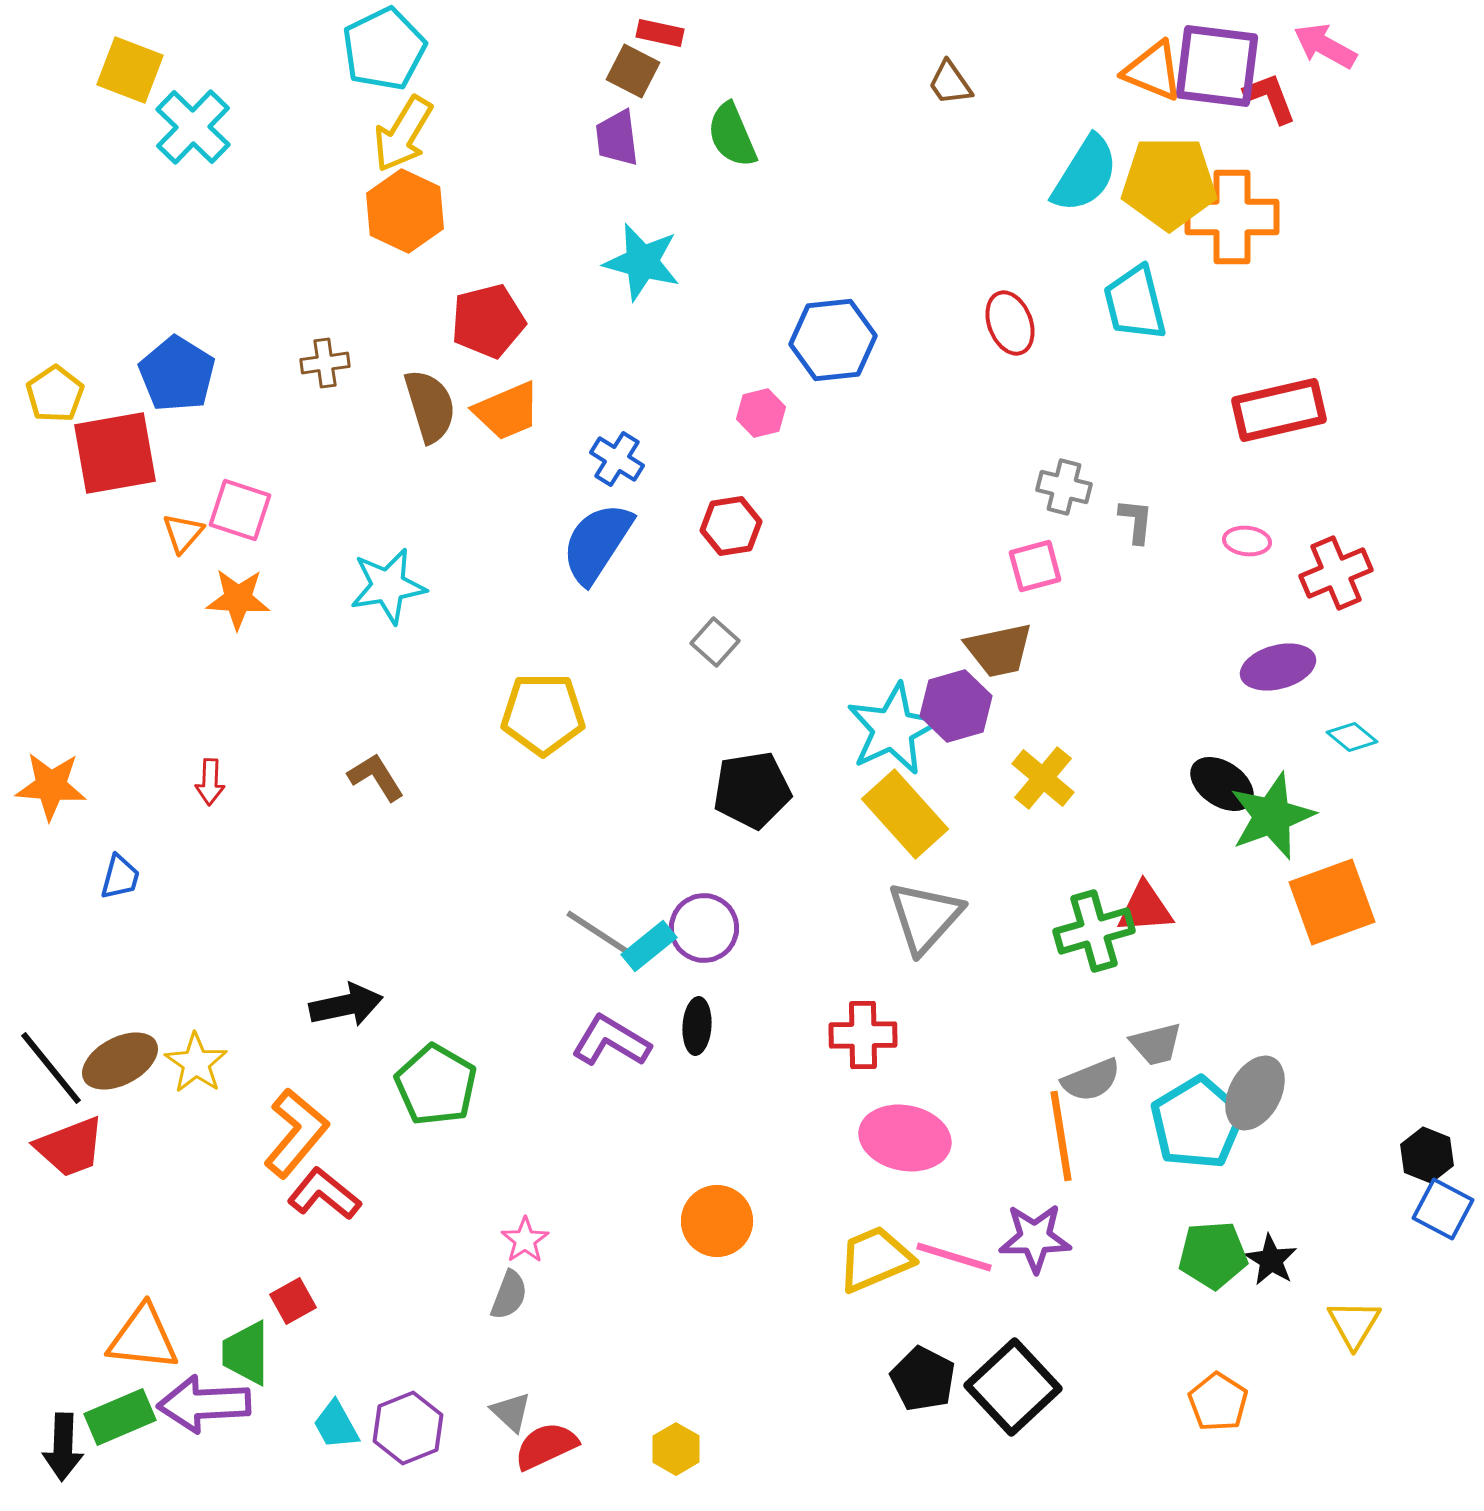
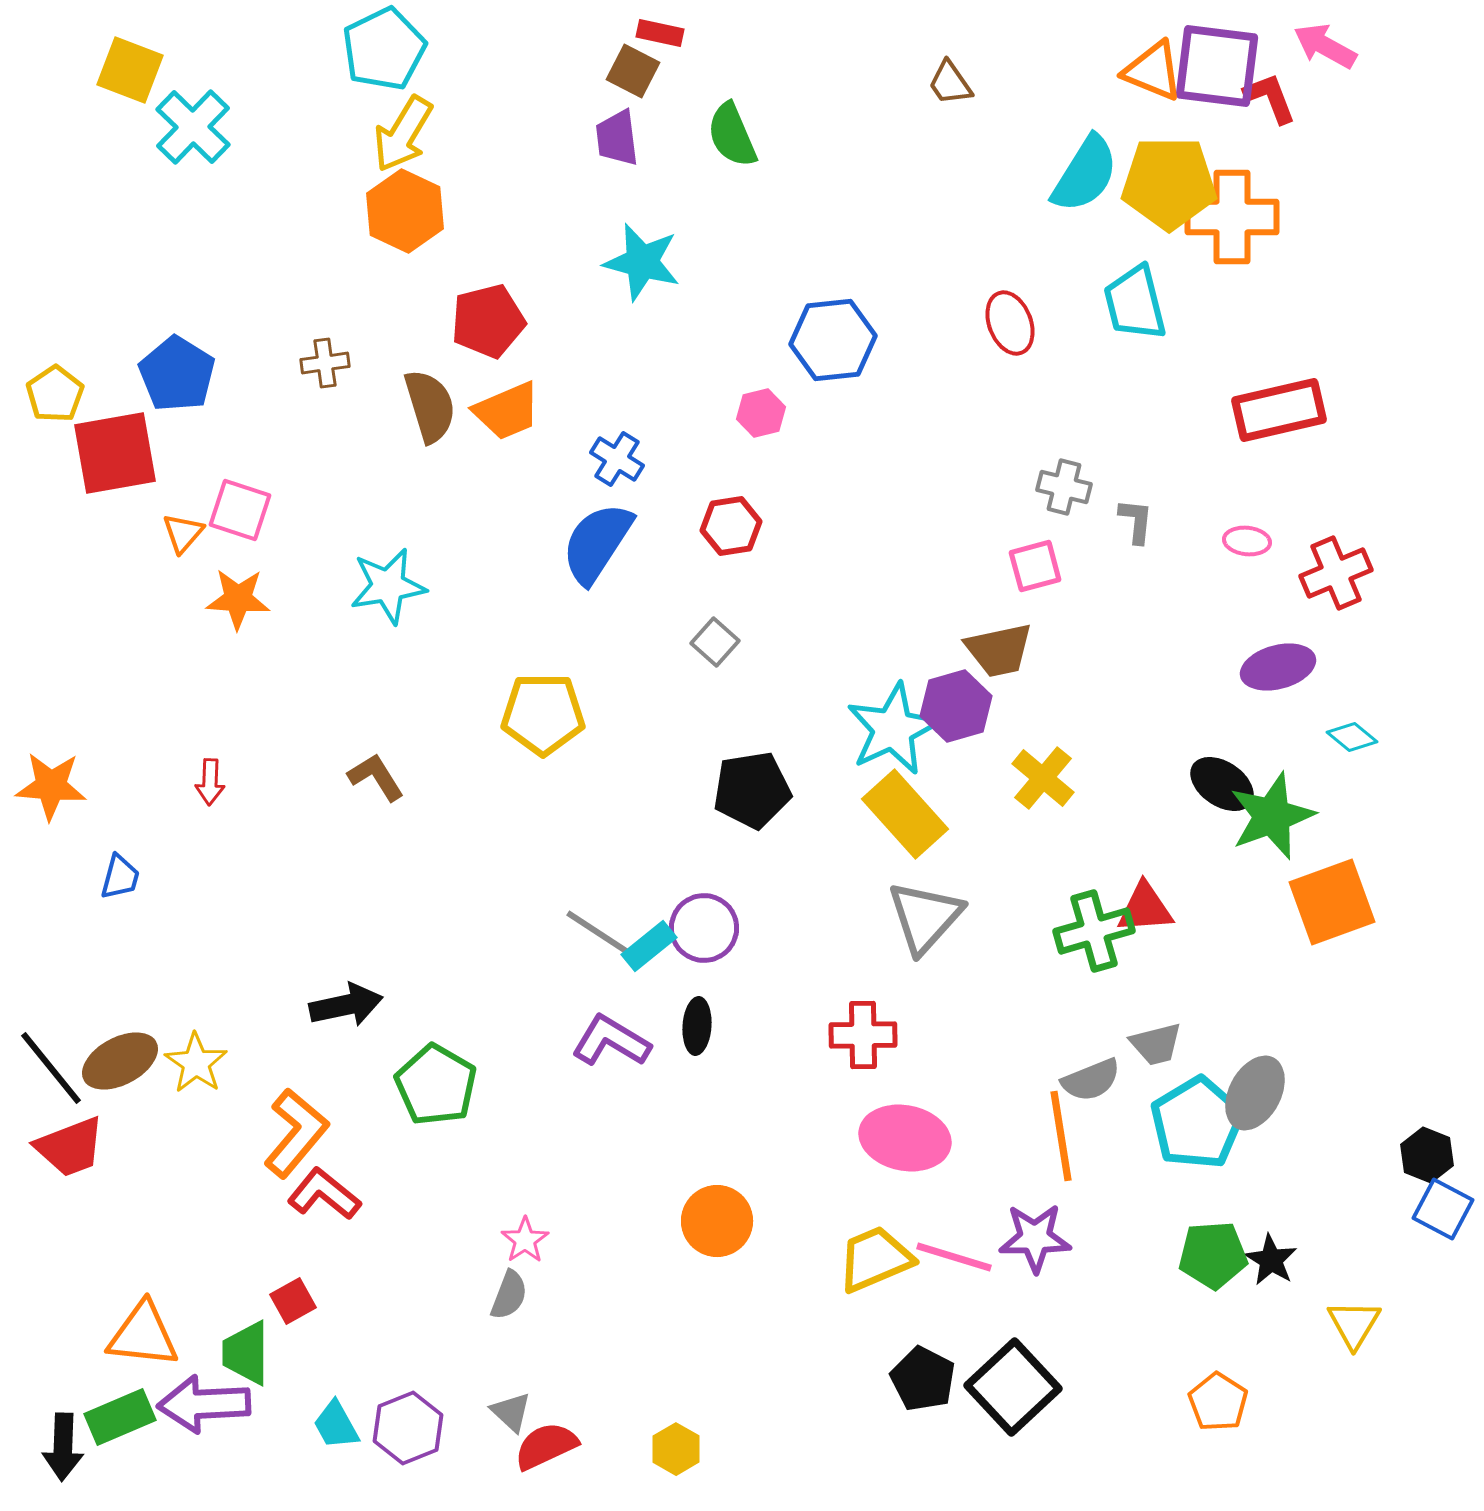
orange triangle at (143, 1338): moved 3 px up
